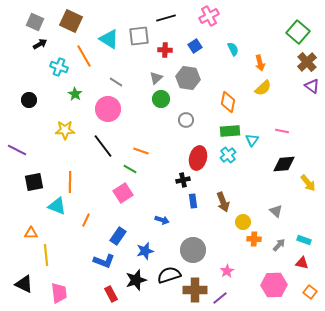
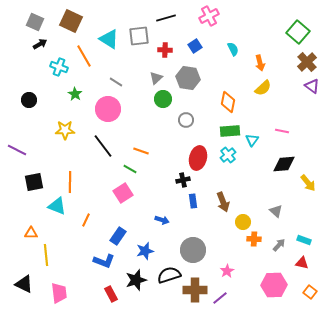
green circle at (161, 99): moved 2 px right
